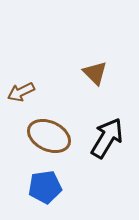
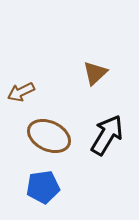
brown triangle: rotated 32 degrees clockwise
black arrow: moved 3 px up
blue pentagon: moved 2 px left
